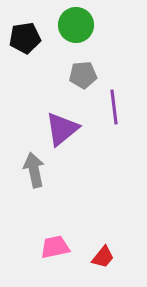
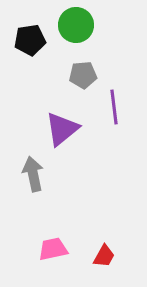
black pentagon: moved 5 px right, 2 px down
gray arrow: moved 1 px left, 4 px down
pink trapezoid: moved 2 px left, 2 px down
red trapezoid: moved 1 px right, 1 px up; rotated 10 degrees counterclockwise
